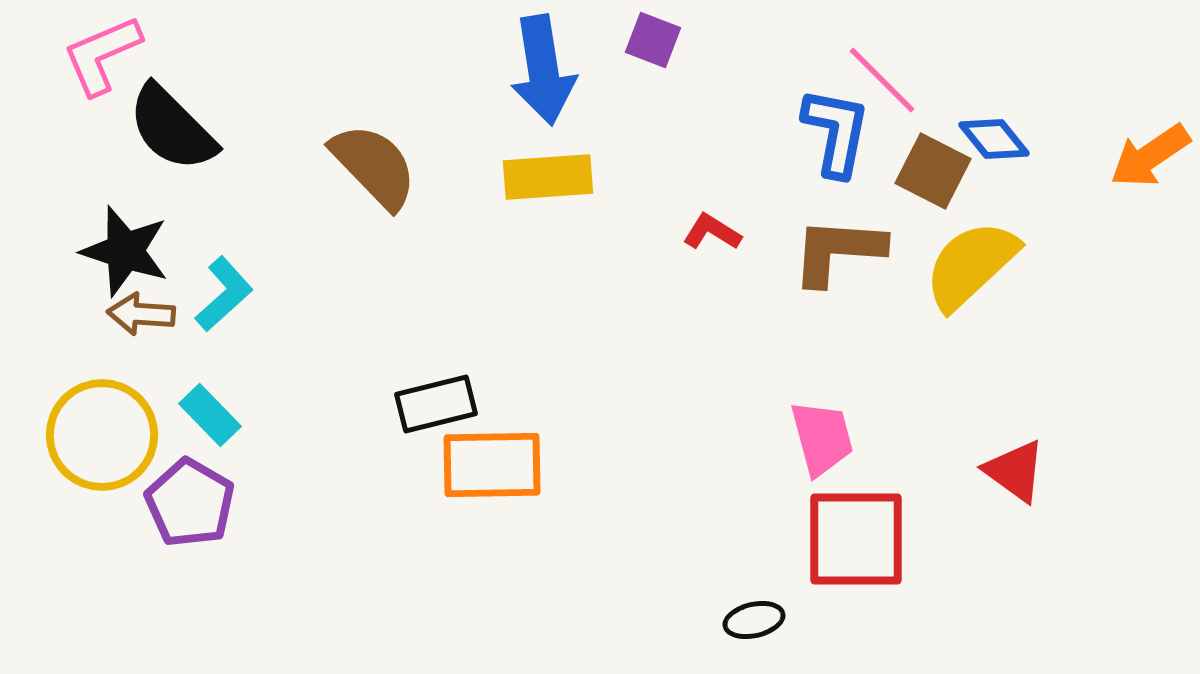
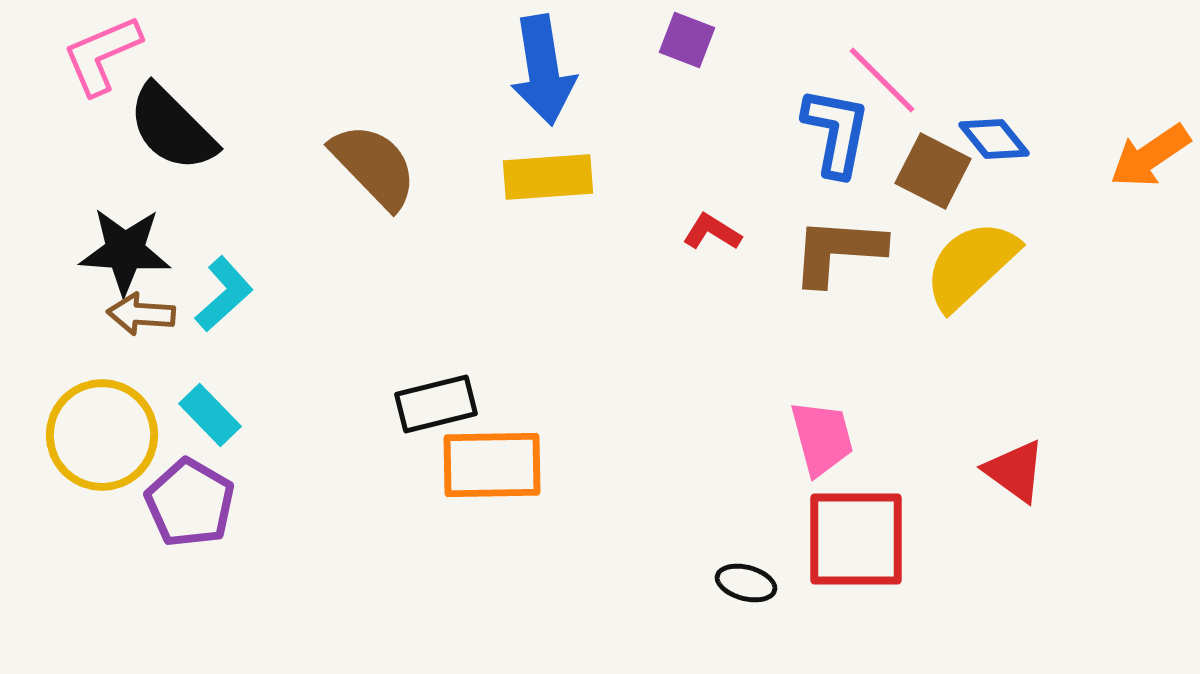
purple square: moved 34 px right
black star: rotated 14 degrees counterclockwise
black ellipse: moved 8 px left, 37 px up; rotated 28 degrees clockwise
